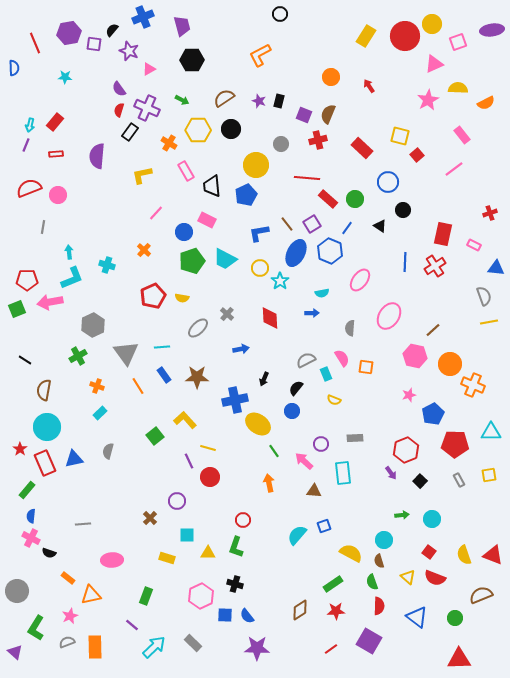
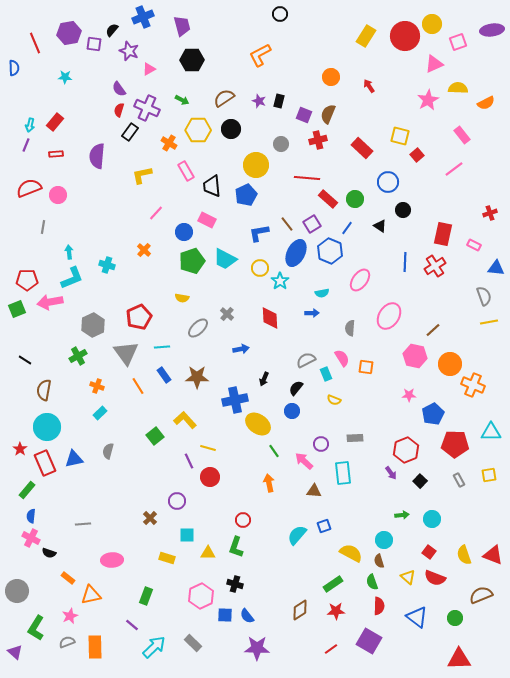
red pentagon at (153, 296): moved 14 px left, 21 px down
pink star at (409, 395): rotated 16 degrees clockwise
